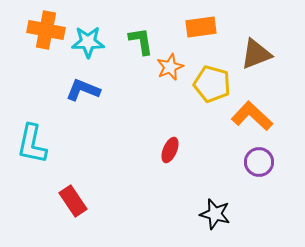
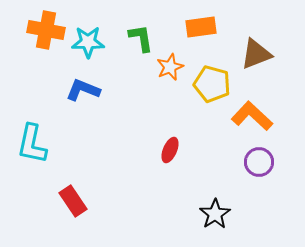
green L-shape: moved 3 px up
black star: rotated 24 degrees clockwise
